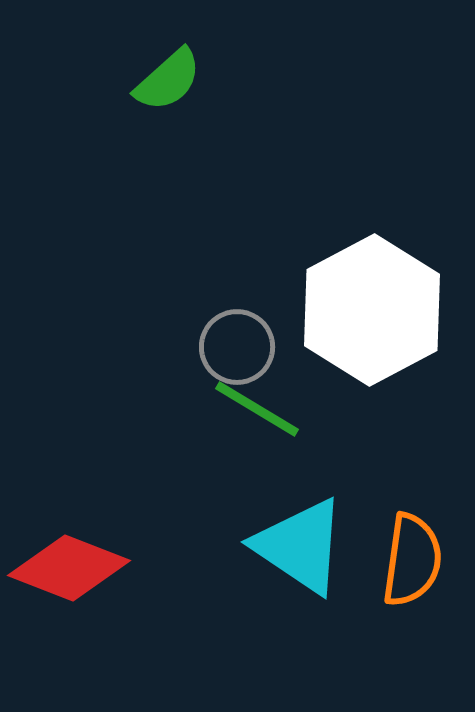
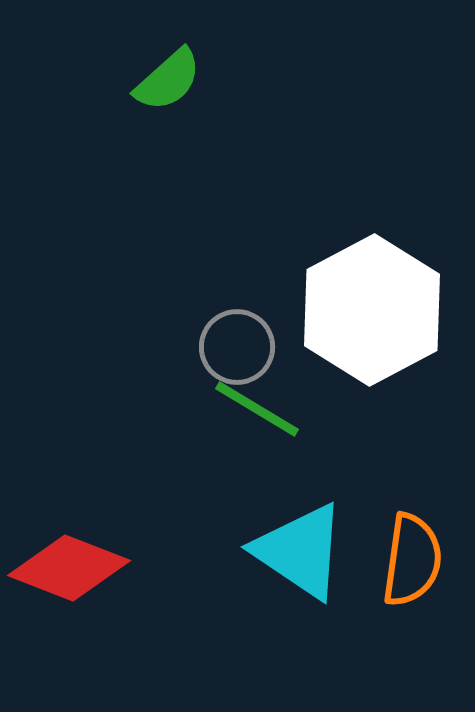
cyan triangle: moved 5 px down
